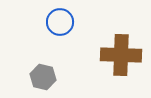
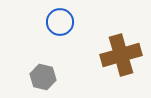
brown cross: rotated 18 degrees counterclockwise
